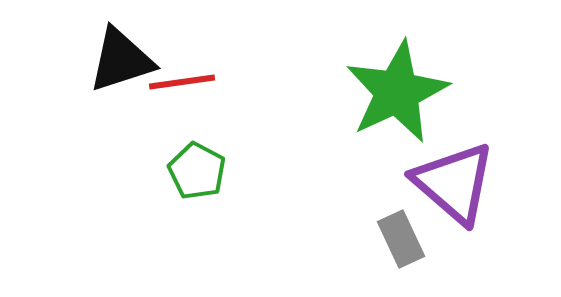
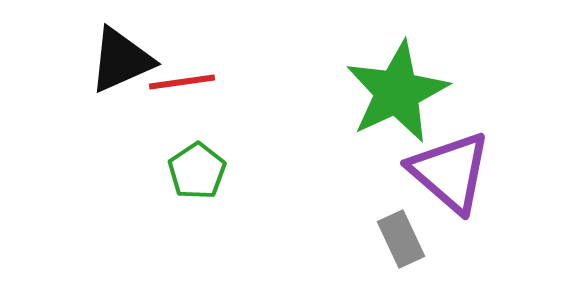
black triangle: rotated 6 degrees counterclockwise
green pentagon: rotated 10 degrees clockwise
purple triangle: moved 4 px left, 11 px up
